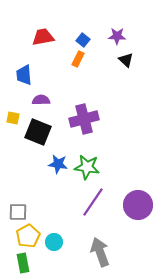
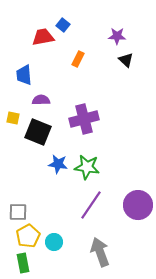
blue square: moved 20 px left, 15 px up
purple line: moved 2 px left, 3 px down
